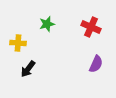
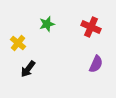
yellow cross: rotated 35 degrees clockwise
